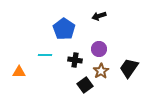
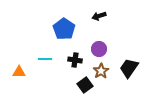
cyan line: moved 4 px down
